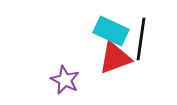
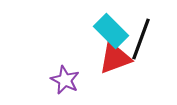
cyan rectangle: rotated 20 degrees clockwise
black line: rotated 12 degrees clockwise
